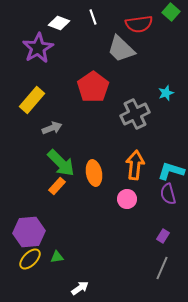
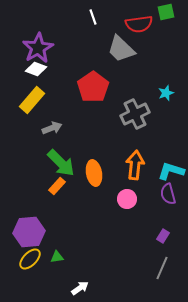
green square: moved 5 px left; rotated 36 degrees clockwise
white diamond: moved 23 px left, 46 px down
